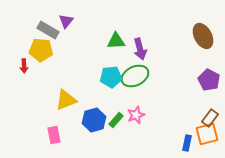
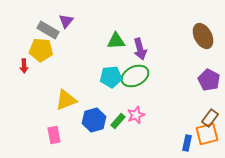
green rectangle: moved 2 px right, 1 px down
